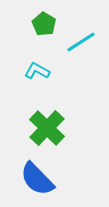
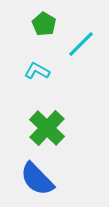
cyan line: moved 2 px down; rotated 12 degrees counterclockwise
